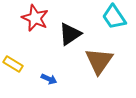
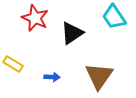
black triangle: moved 2 px right, 1 px up
brown triangle: moved 15 px down
blue arrow: moved 3 px right, 2 px up; rotated 21 degrees counterclockwise
